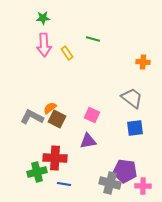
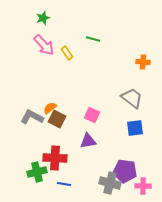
green star: rotated 16 degrees counterclockwise
pink arrow: rotated 40 degrees counterclockwise
